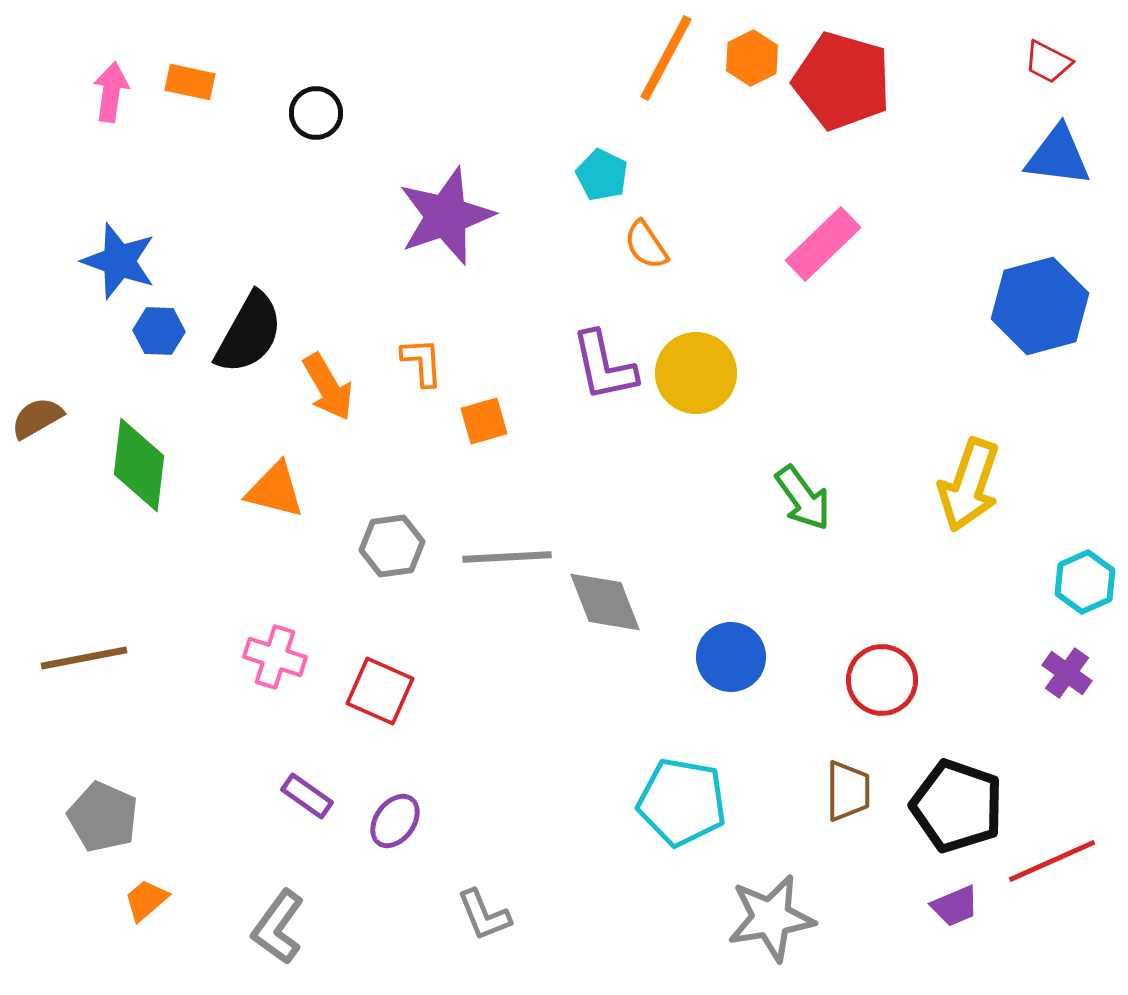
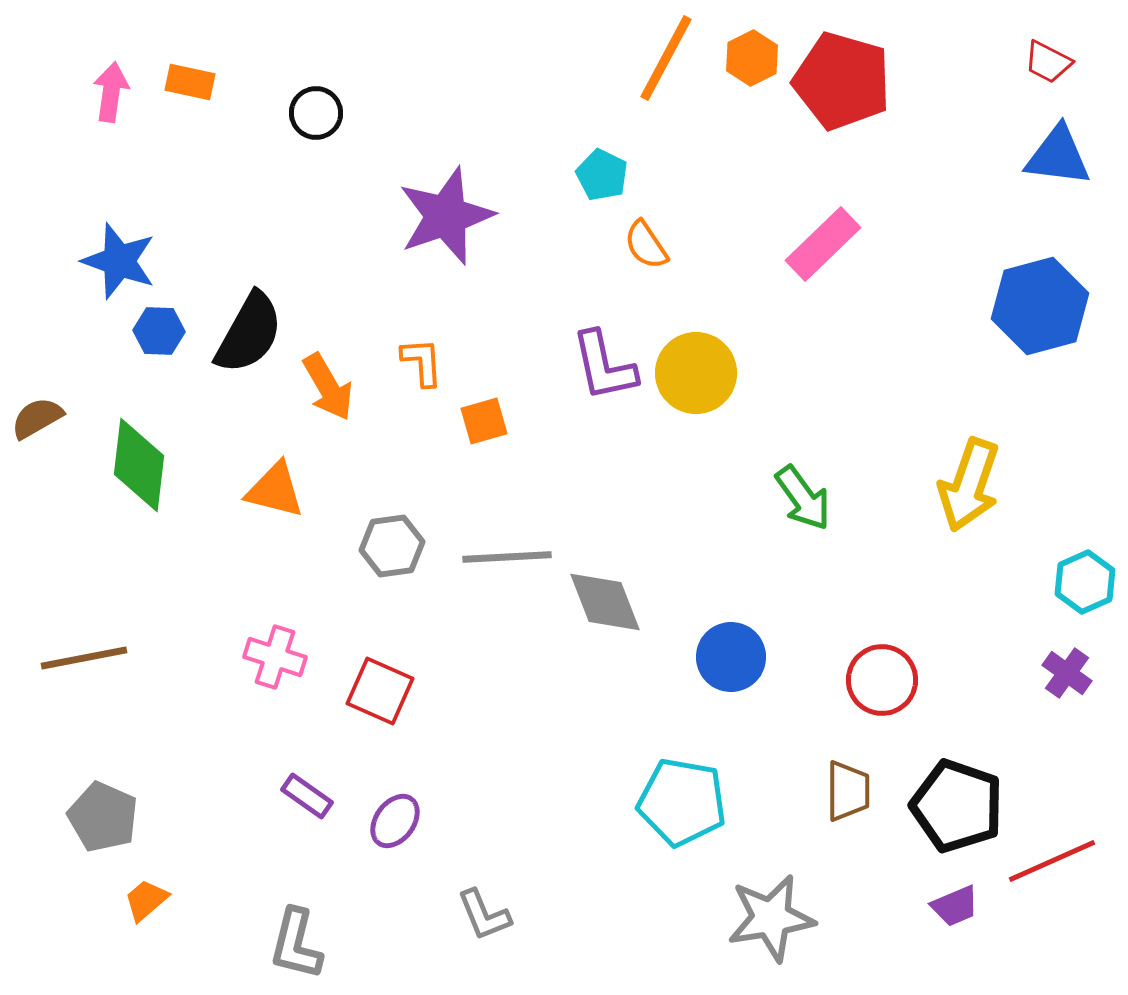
gray L-shape at (278, 927): moved 18 px right, 17 px down; rotated 22 degrees counterclockwise
